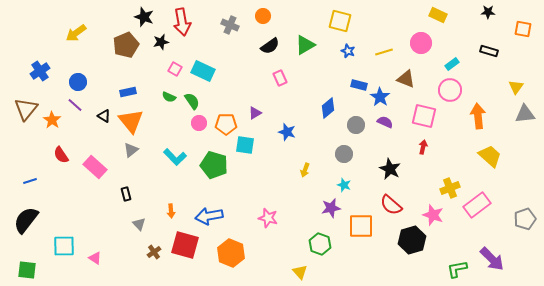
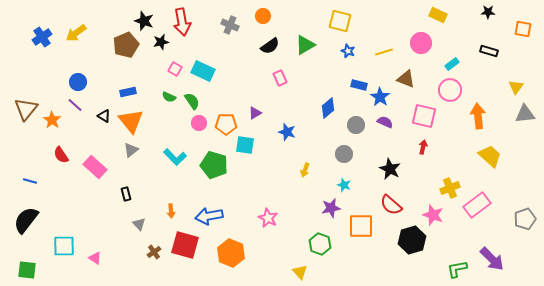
black star at (144, 17): moved 4 px down
blue cross at (40, 71): moved 2 px right, 34 px up
blue line at (30, 181): rotated 32 degrees clockwise
pink star at (268, 218): rotated 12 degrees clockwise
